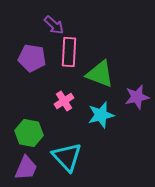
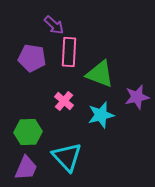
pink cross: rotated 18 degrees counterclockwise
green hexagon: moved 1 px left, 1 px up; rotated 12 degrees counterclockwise
